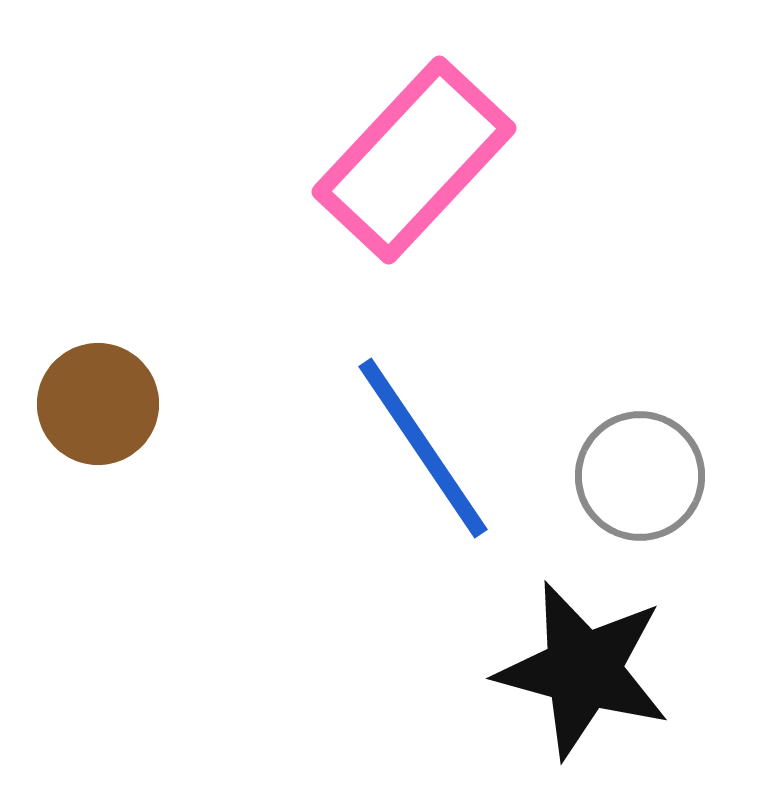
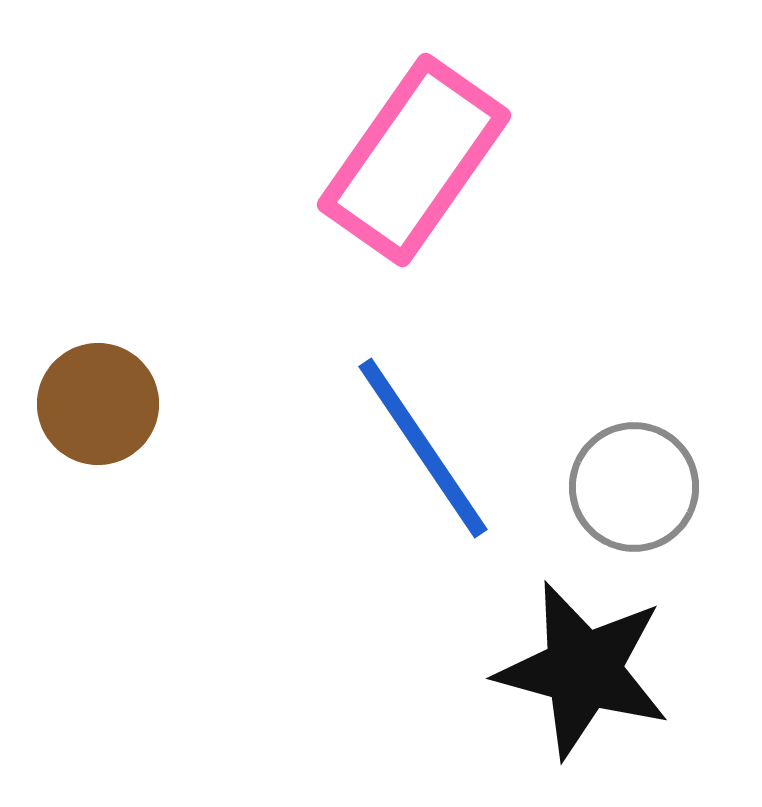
pink rectangle: rotated 8 degrees counterclockwise
gray circle: moved 6 px left, 11 px down
